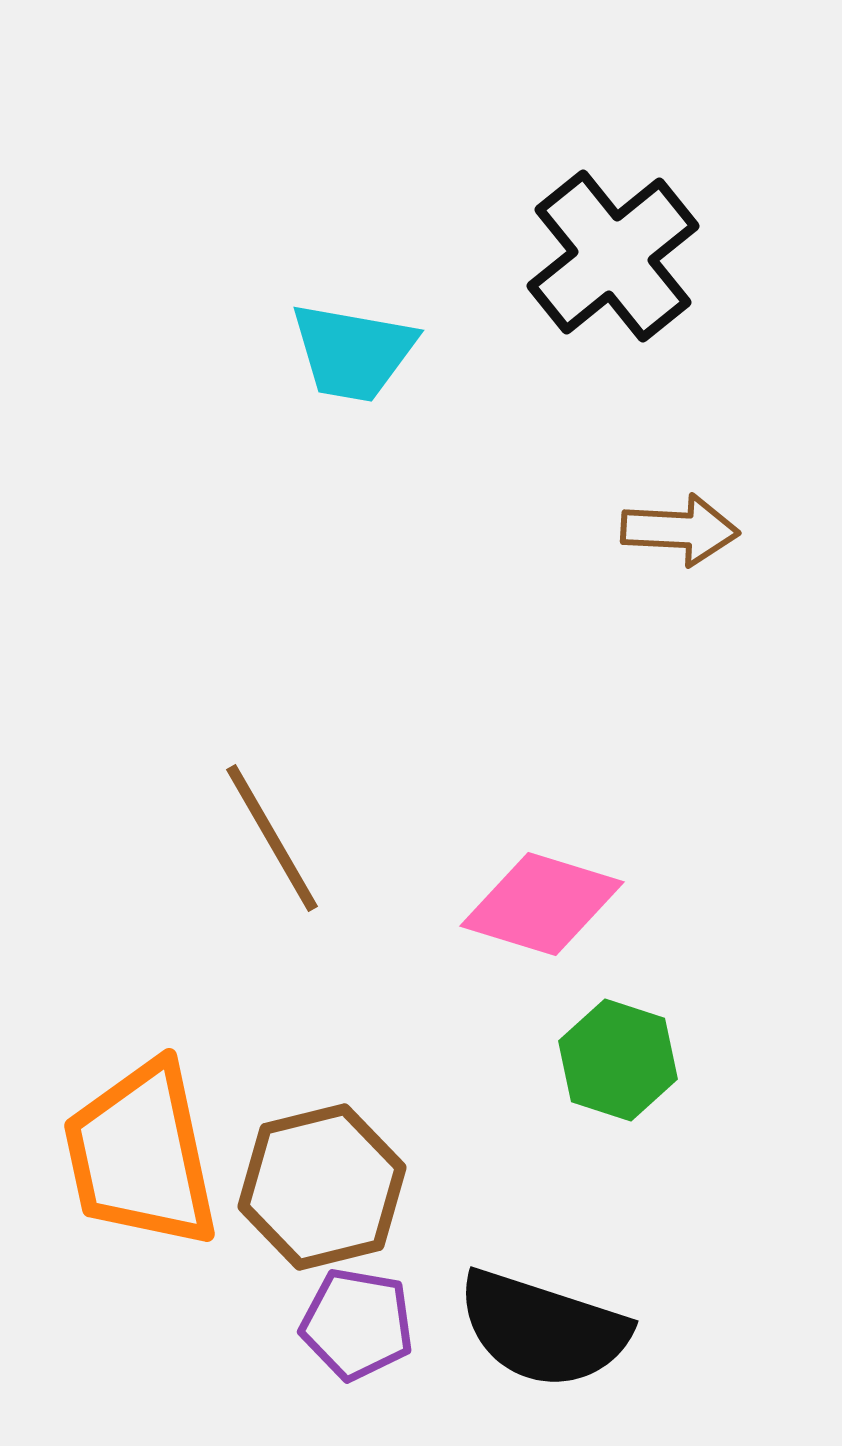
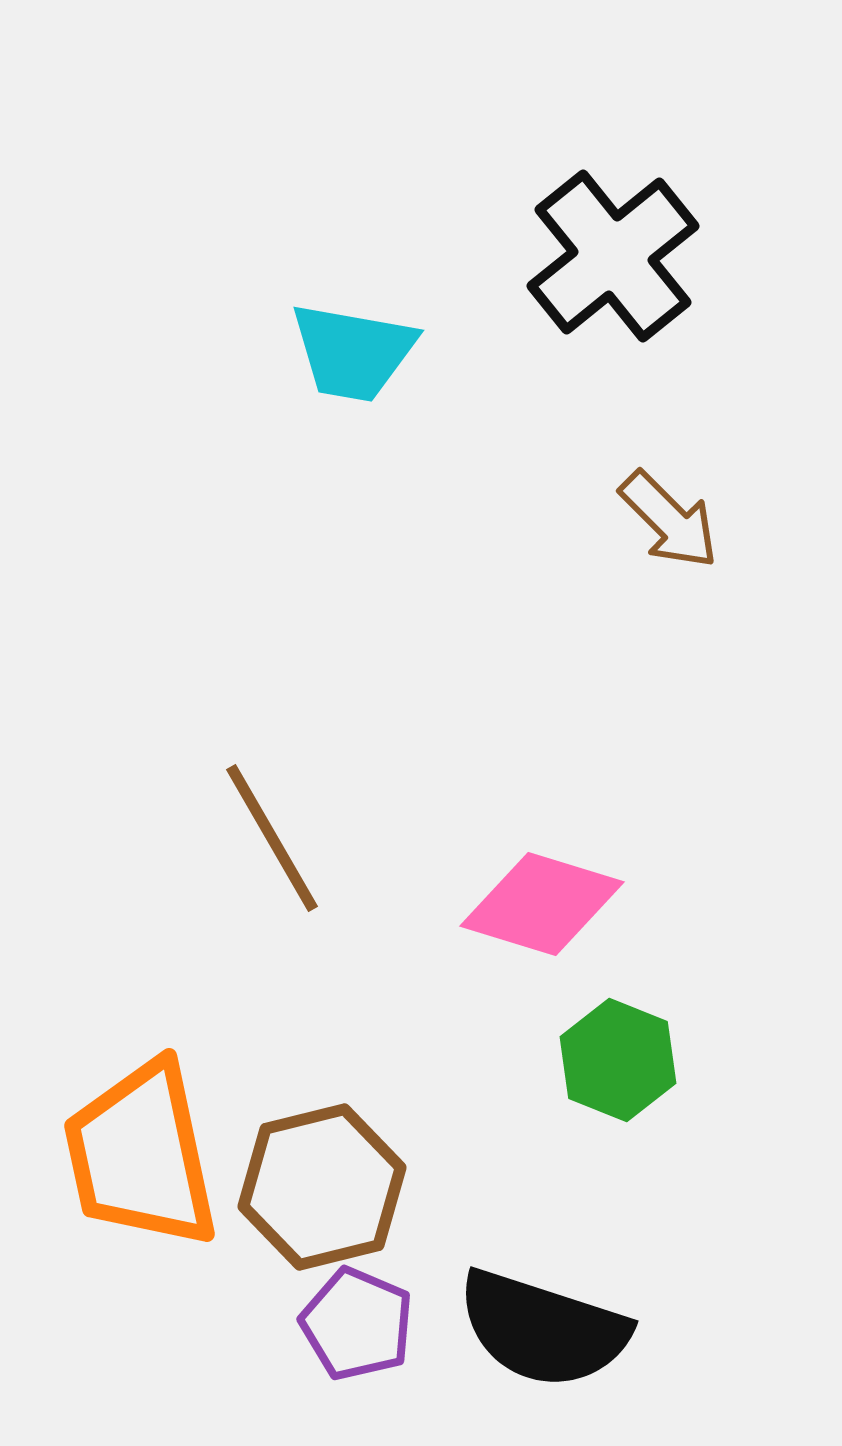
brown arrow: moved 11 px left, 10 px up; rotated 42 degrees clockwise
green hexagon: rotated 4 degrees clockwise
purple pentagon: rotated 13 degrees clockwise
